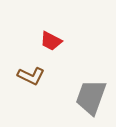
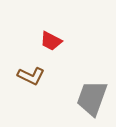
gray trapezoid: moved 1 px right, 1 px down
